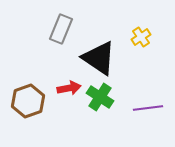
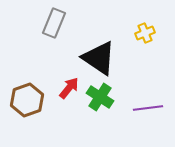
gray rectangle: moved 7 px left, 6 px up
yellow cross: moved 4 px right, 4 px up; rotated 12 degrees clockwise
red arrow: rotated 40 degrees counterclockwise
brown hexagon: moved 1 px left, 1 px up
